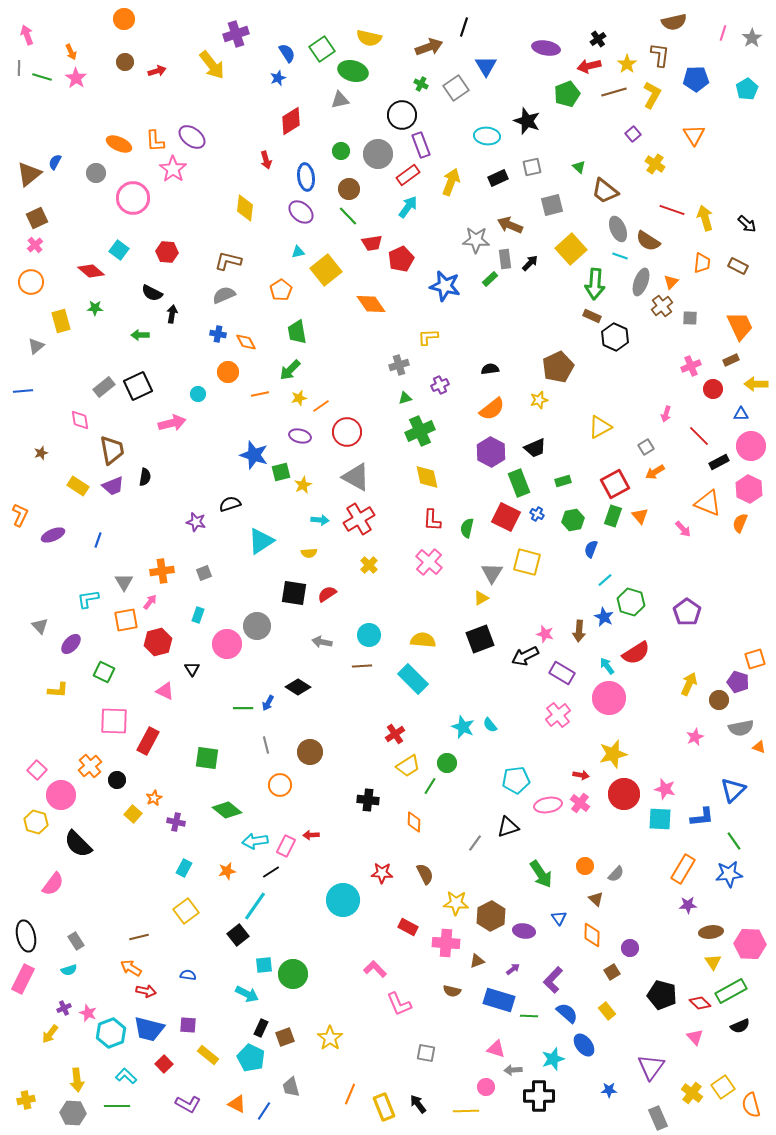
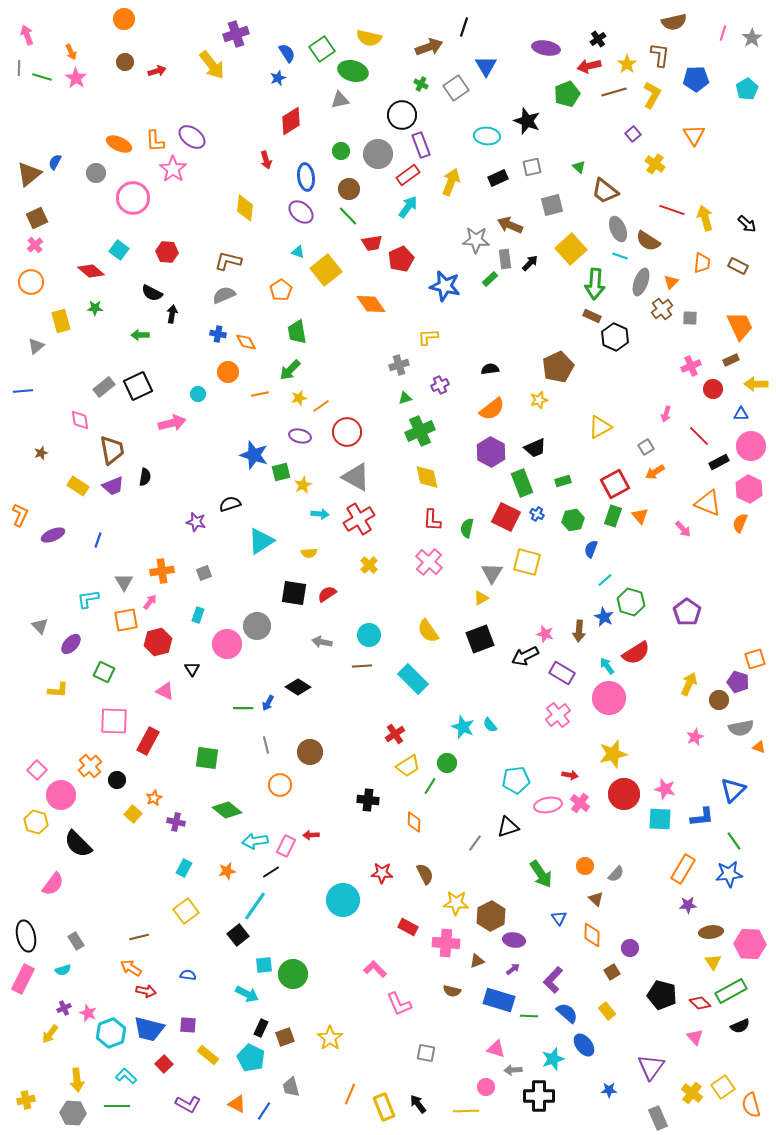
cyan triangle at (298, 252): rotated 32 degrees clockwise
brown cross at (662, 306): moved 3 px down
green rectangle at (519, 483): moved 3 px right
cyan arrow at (320, 520): moved 6 px up
yellow semicircle at (423, 640): moved 5 px right, 9 px up; rotated 130 degrees counterclockwise
red arrow at (581, 775): moved 11 px left
purple ellipse at (524, 931): moved 10 px left, 9 px down
cyan semicircle at (69, 970): moved 6 px left
